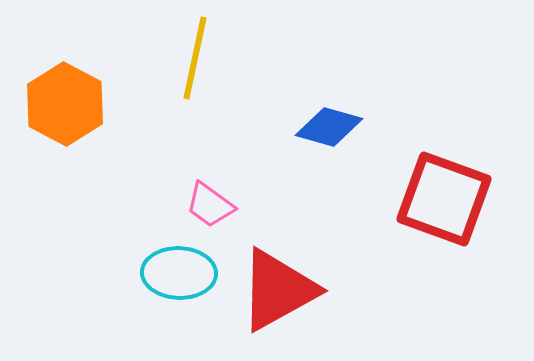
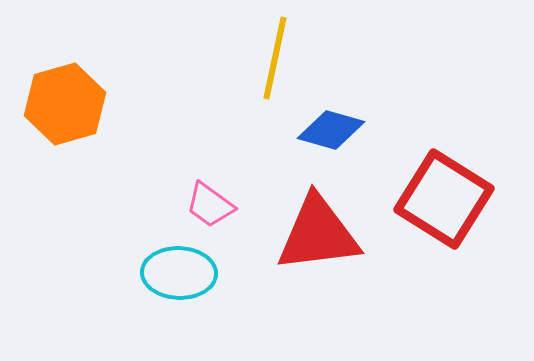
yellow line: moved 80 px right
orange hexagon: rotated 16 degrees clockwise
blue diamond: moved 2 px right, 3 px down
red square: rotated 12 degrees clockwise
red triangle: moved 40 px right, 56 px up; rotated 22 degrees clockwise
